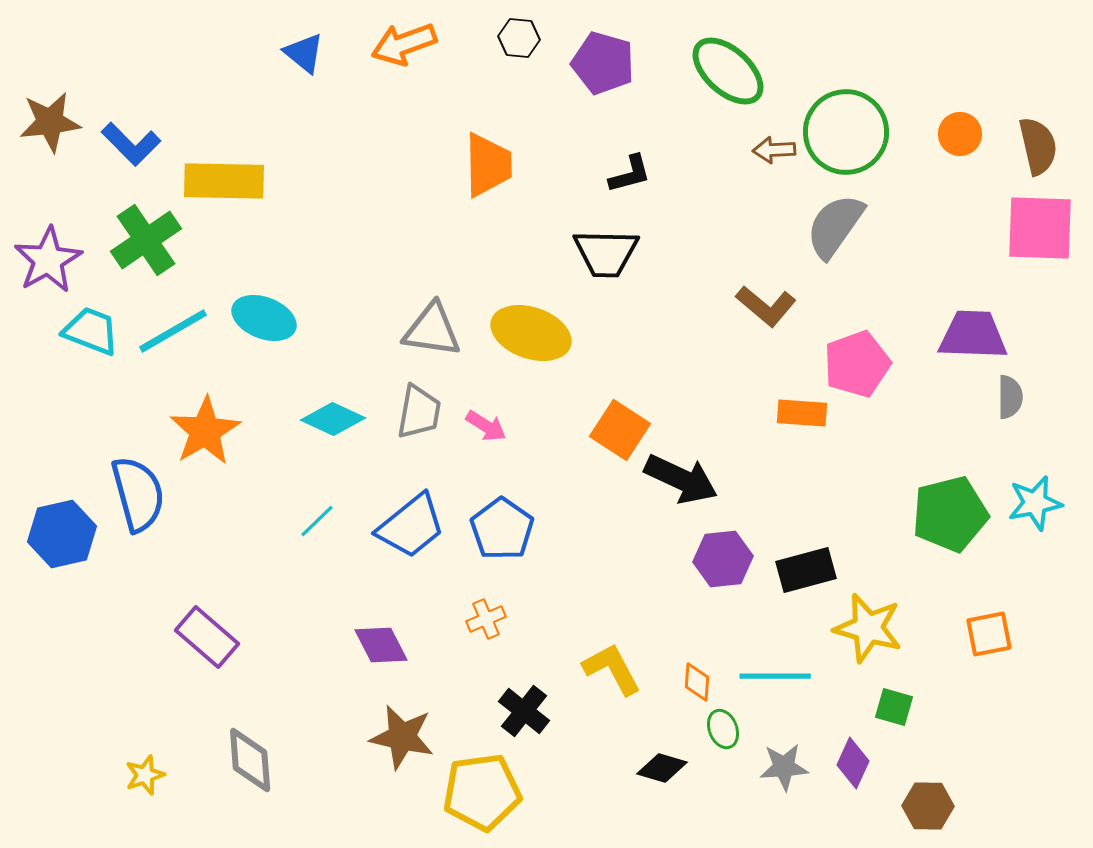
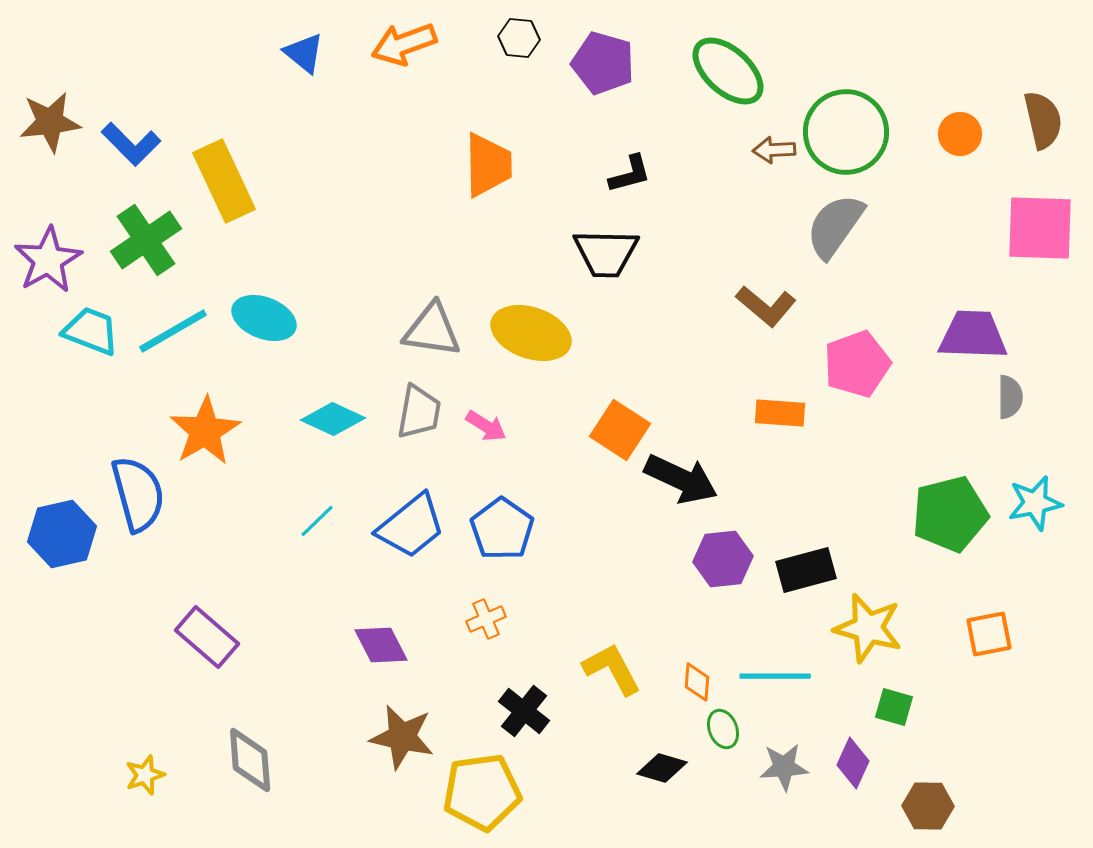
brown semicircle at (1038, 146): moved 5 px right, 26 px up
yellow rectangle at (224, 181): rotated 64 degrees clockwise
orange rectangle at (802, 413): moved 22 px left
